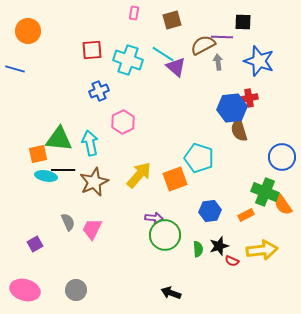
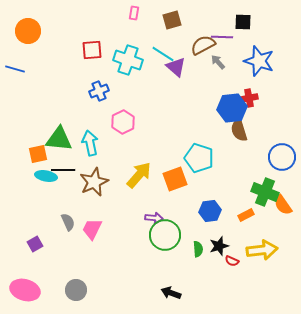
gray arrow at (218, 62): rotated 35 degrees counterclockwise
